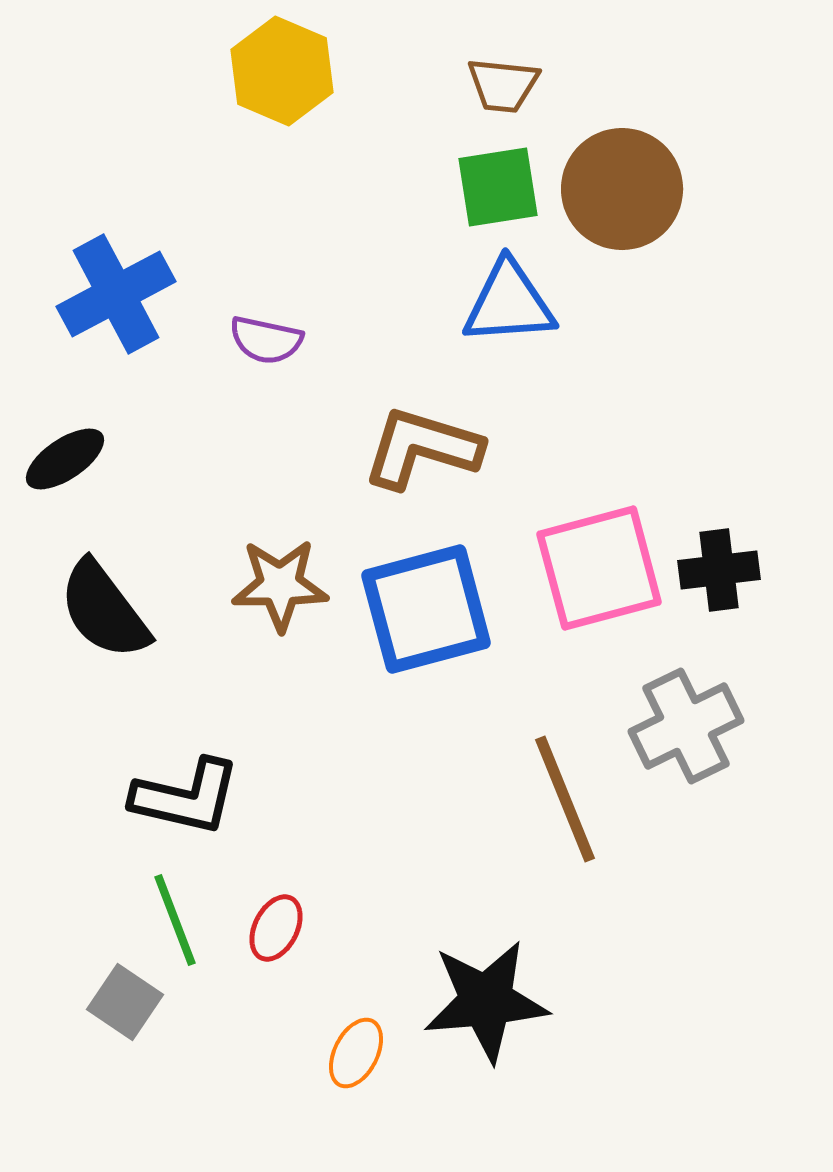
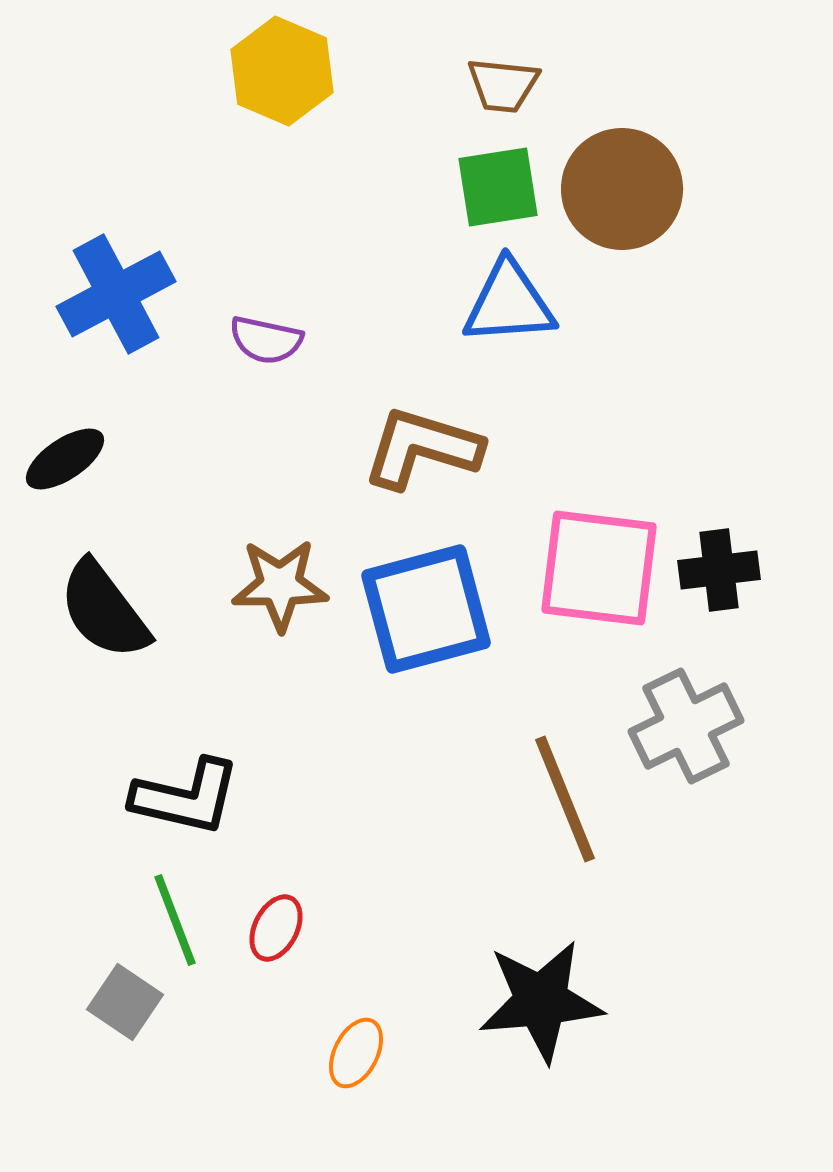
pink square: rotated 22 degrees clockwise
black star: moved 55 px right
